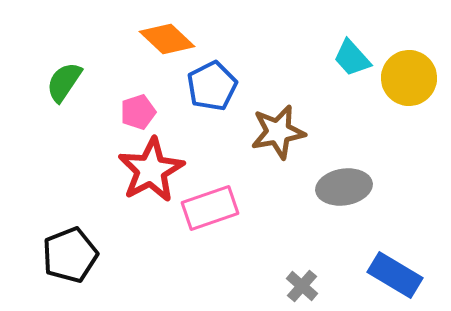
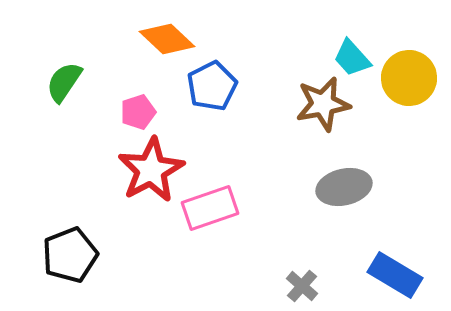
brown star: moved 45 px right, 28 px up
gray ellipse: rotated 4 degrees counterclockwise
